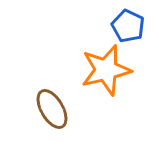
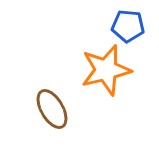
blue pentagon: rotated 20 degrees counterclockwise
